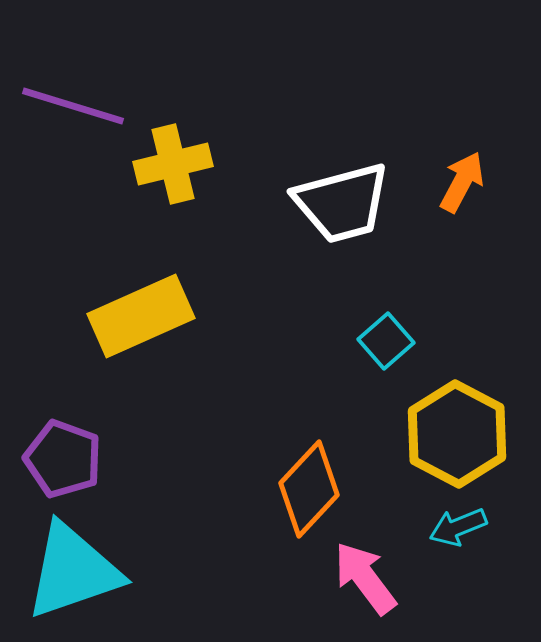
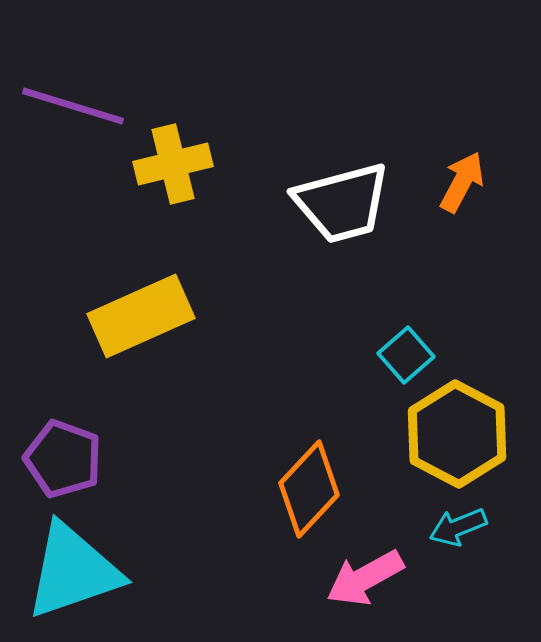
cyan square: moved 20 px right, 14 px down
pink arrow: rotated 82 degrees counterclockwise
